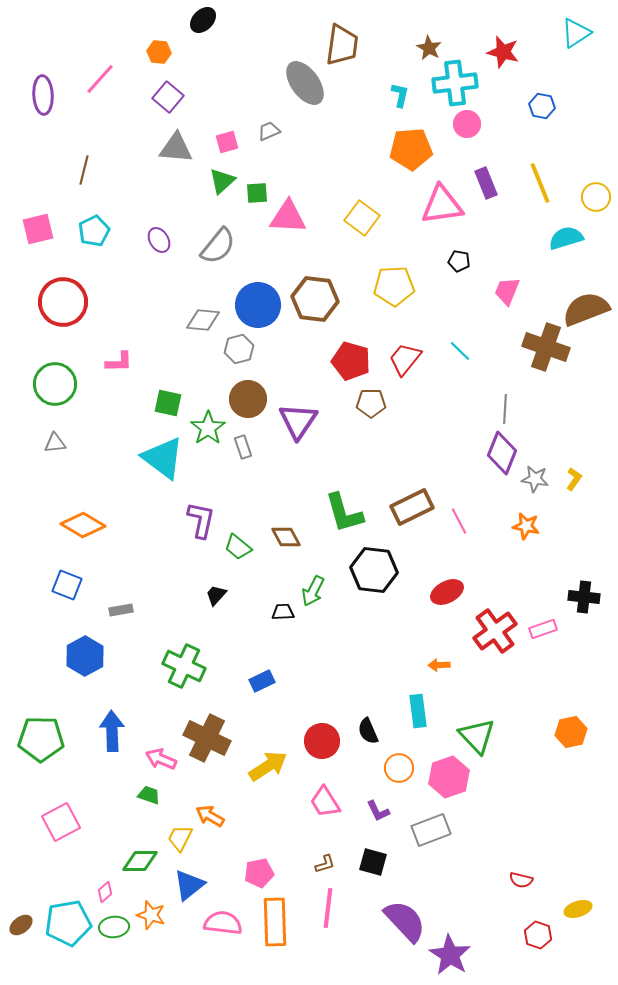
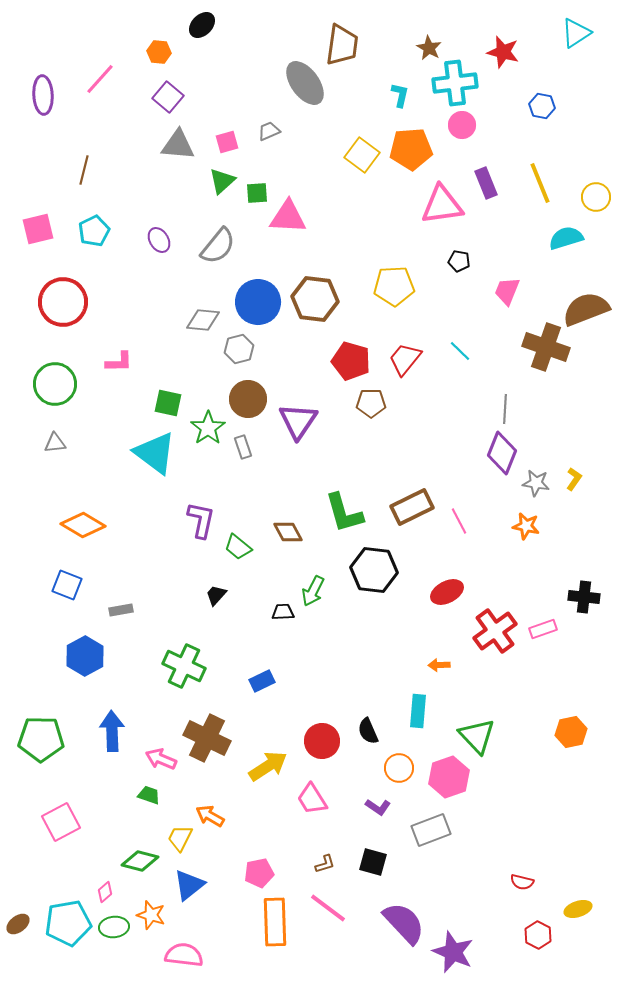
black ellipse at (203, 20): moved 1 px left, 5 px down
pink circle at (467, 124): moved 5 px left, 1 px down
gray triangle at (176, 148): moved 2 px right, 3 px up
yellow square at (362, 218): moved 63 px up
blue circle at (258, 305): moved 3 px up
cyan triangle at (163, 458): moved 8 px left, 5 px up
gray star at (535, 479): moved 1 px right, 4 px down
brown diamond at (286, 537): moved 2 px right, 5 px up
cyan rectangle at (418, 711): rotated 12 degrees clockwise
pink trapezoid at (325, 802): moved 13 px left, 3 px up
purple L-shape at (378, 811): moved 4 px up; rotated 30 degrees counterclockwise
green diamond at (140, 861): rotated 15 degrees clockwise
red semicircle at (521, 880): moved 1 px right, 2 px down
pink line at (328, 908): rotated 60 degrees counterclockwise
purple semicircle at (405, 921): moved 1 px left, 2 px down
pink semicircle at (223, 923): moved 39 px left, 32 px down
brown ellipse at (21, 925): moved 3 px left, 1 px up
red hexagon at (538, 935): rotated 8 degrees clockwise
purple star at (450, 955): moved 3 px right, 3 px up; rotated 9 degrees counterclockwise
